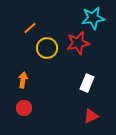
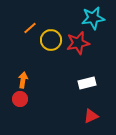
yellow circle: moved 4 px right, 8 px up
white rectangle: rotated 54 degrees clockwise
red circle: moved 4 px left, 9 px up
